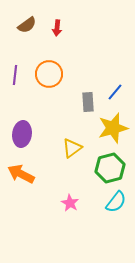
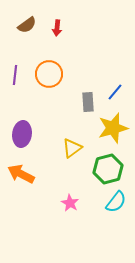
green hexagon: moved 2 px left, 1 px down
